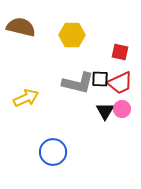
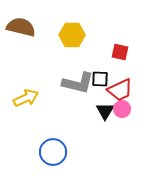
red trapezoid: moved 7 px down
